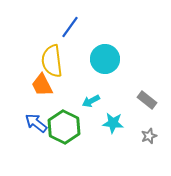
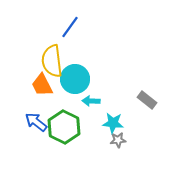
cyan circle: moved 30 px left, 20 px down
cyan arrow: rotated 30 degrees clockwise
blue arrow: moved 1 px up
gray star: moved 31 px left, 4 px down; rotated 14 degrees clockwise
